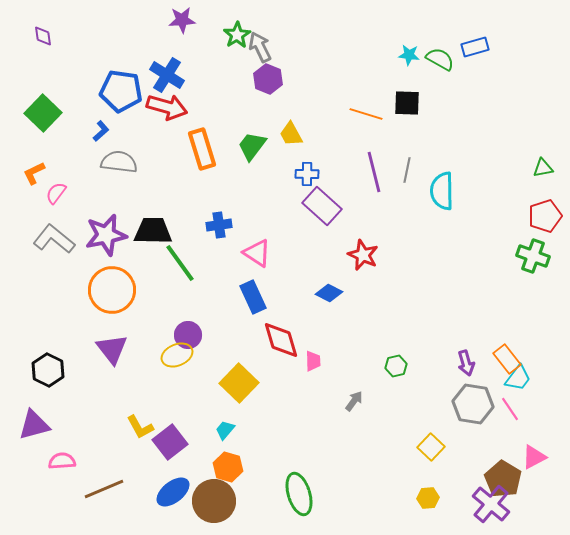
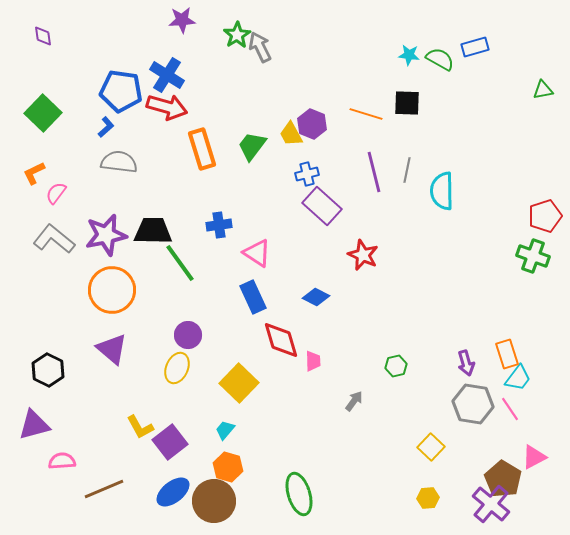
purple hexagon at (268, 79): moved 44 px right, 45 px down
blue L-shape at (101, 131): moved 5 px right, 4 px up
green triangle at (543, 168): moved 78 px up
blue cross at (307, 174): rotated 15 degrees counterclockwise
blue diamond at (329, 293): moved 13 px left, 4 px down
purple triangle at (112, 349): rotated 12 degrees counterclockwise
yellow ellipse at (177, 355): moved 13 px down; rotated 44 degrees counterclockwise
orange rectangle at (507, 359): moved 5 px up; rotated 20 degrees clockwise
